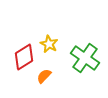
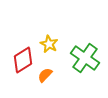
red diamond: moved 1 px left, 3 px down
orange semicircle: moved 1 px right, 1 px up
